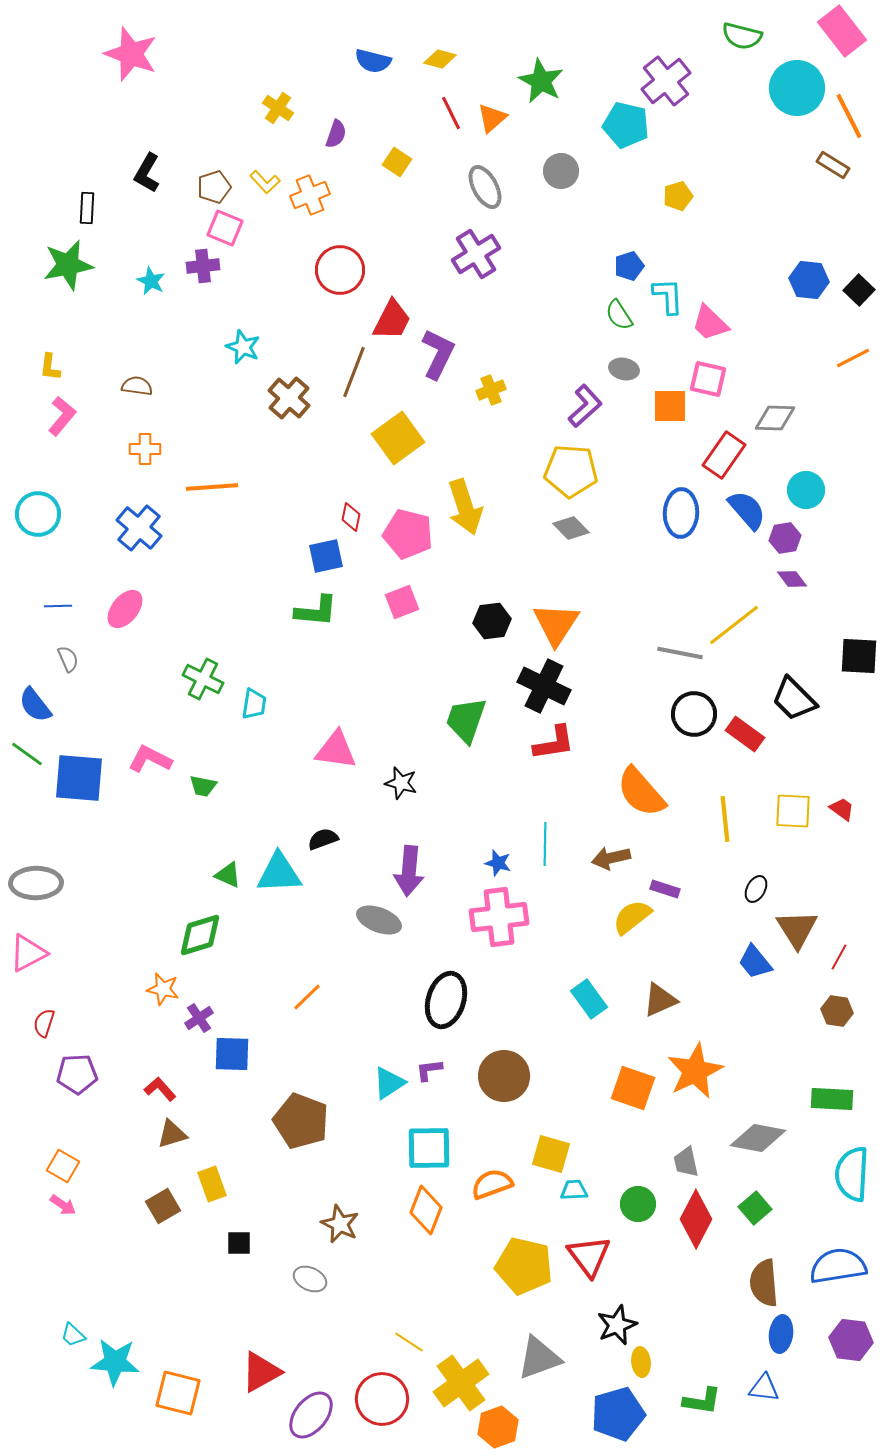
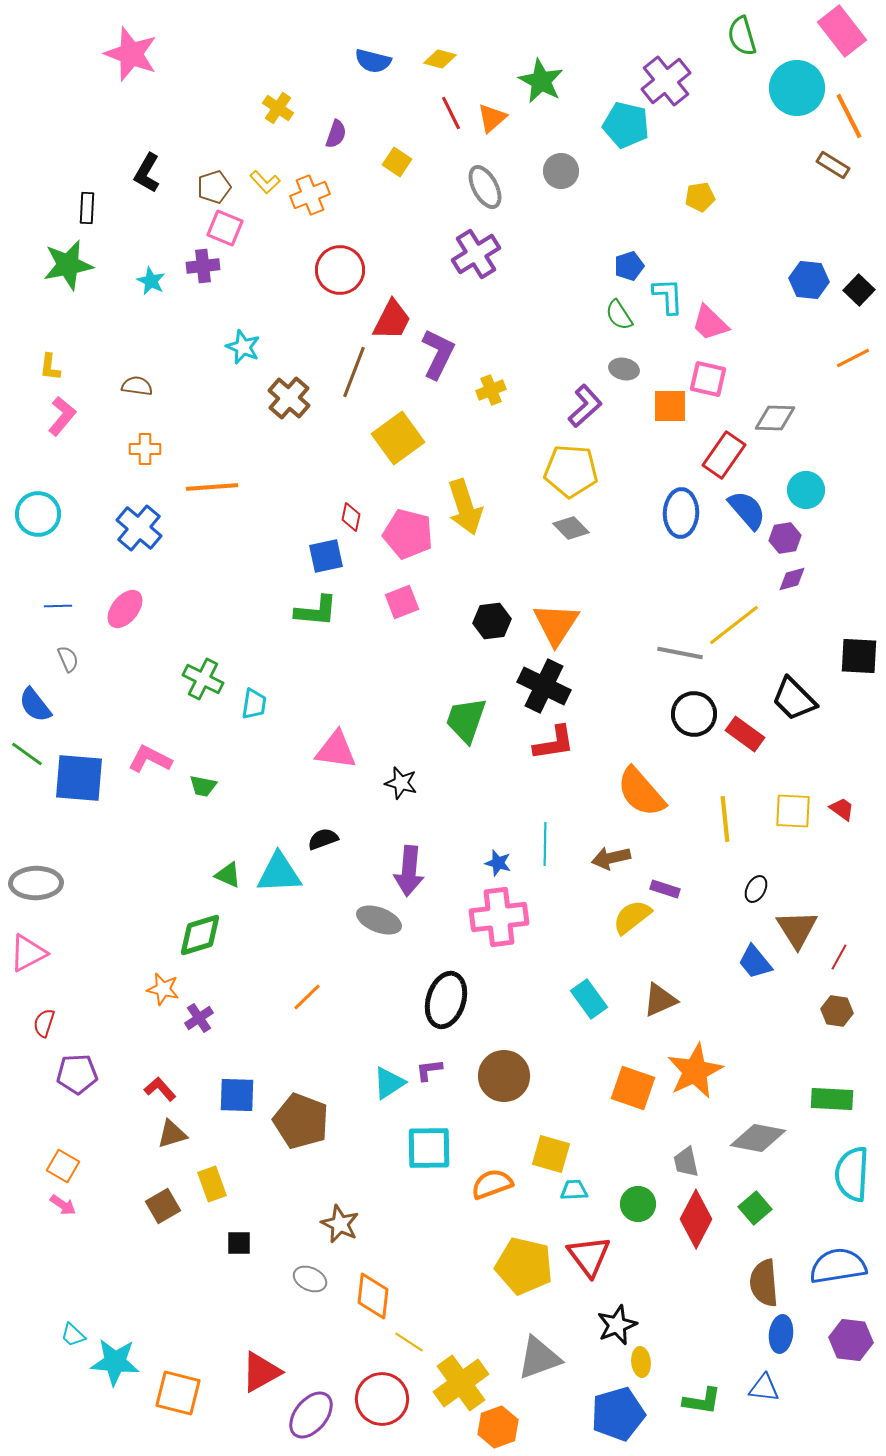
green semicircle at (742, 36): rotated 60 degrees clockwise
yellow pentagon at (678, 196): moved 22 px right, 1 px down; rotated 8 degrees clockwise
purple diamond at (792, 579): rotated 68 degrees counterclockwise
blue square at (232, 1054): moved 5 px right, 41 px down
orange diamond at (426, 1210): moved 53 px left, 86 px down; rotated 15 degrees counterclockwise
